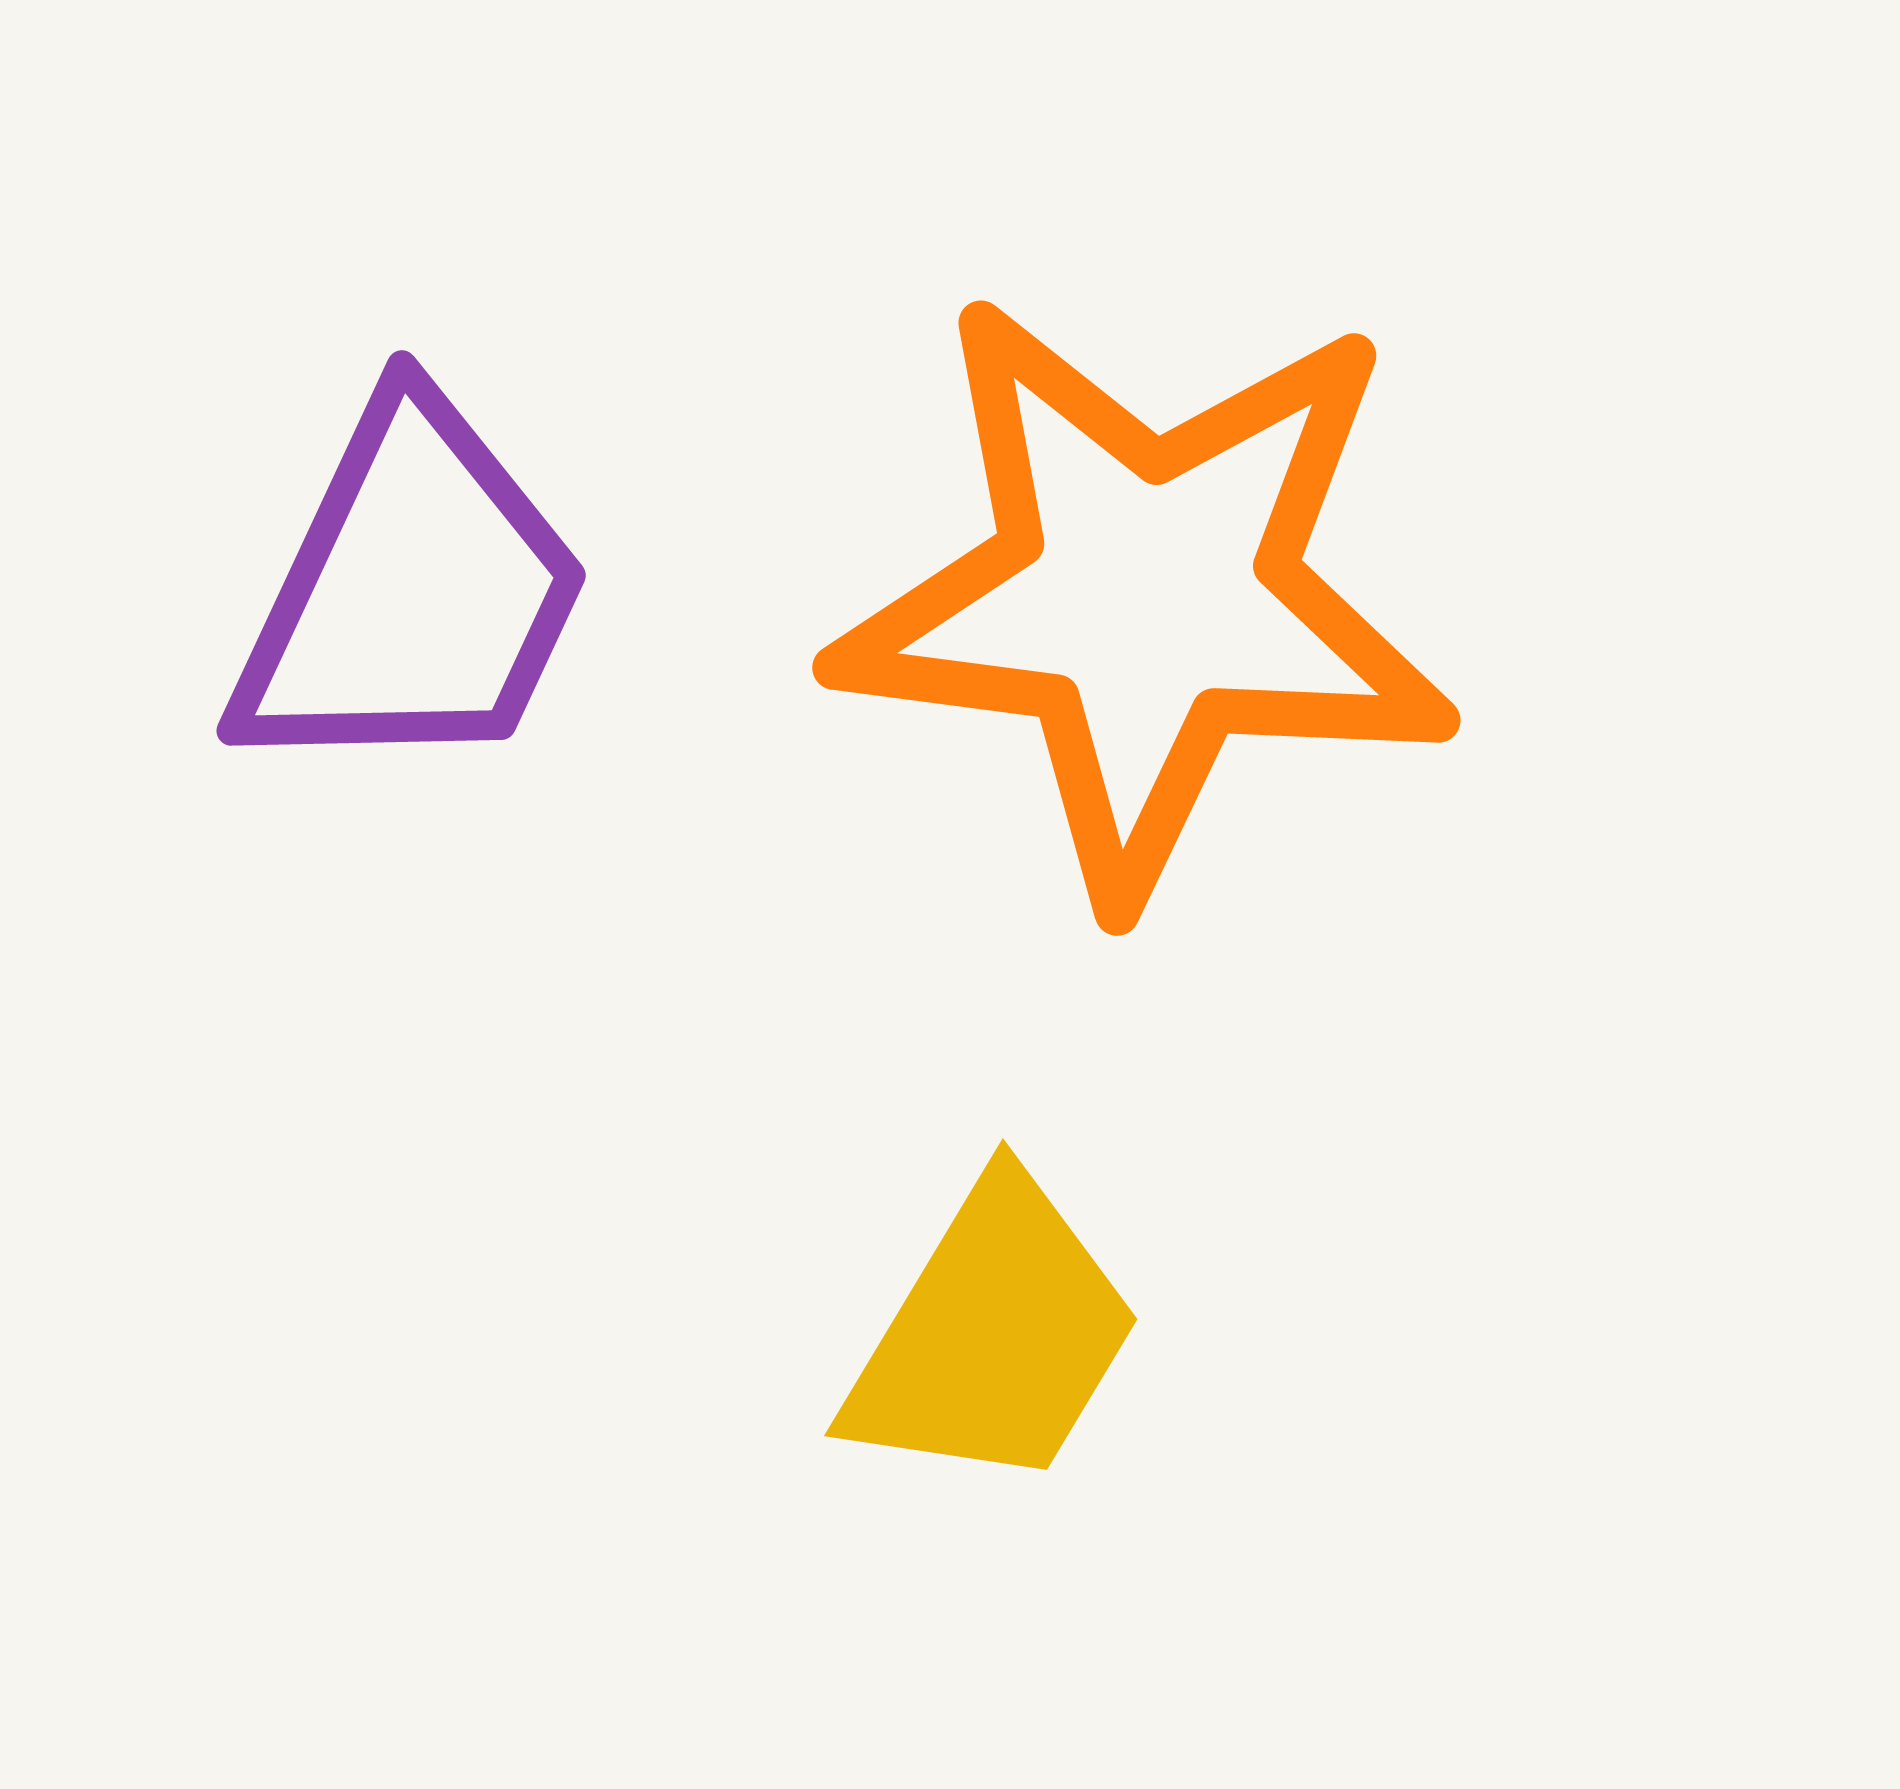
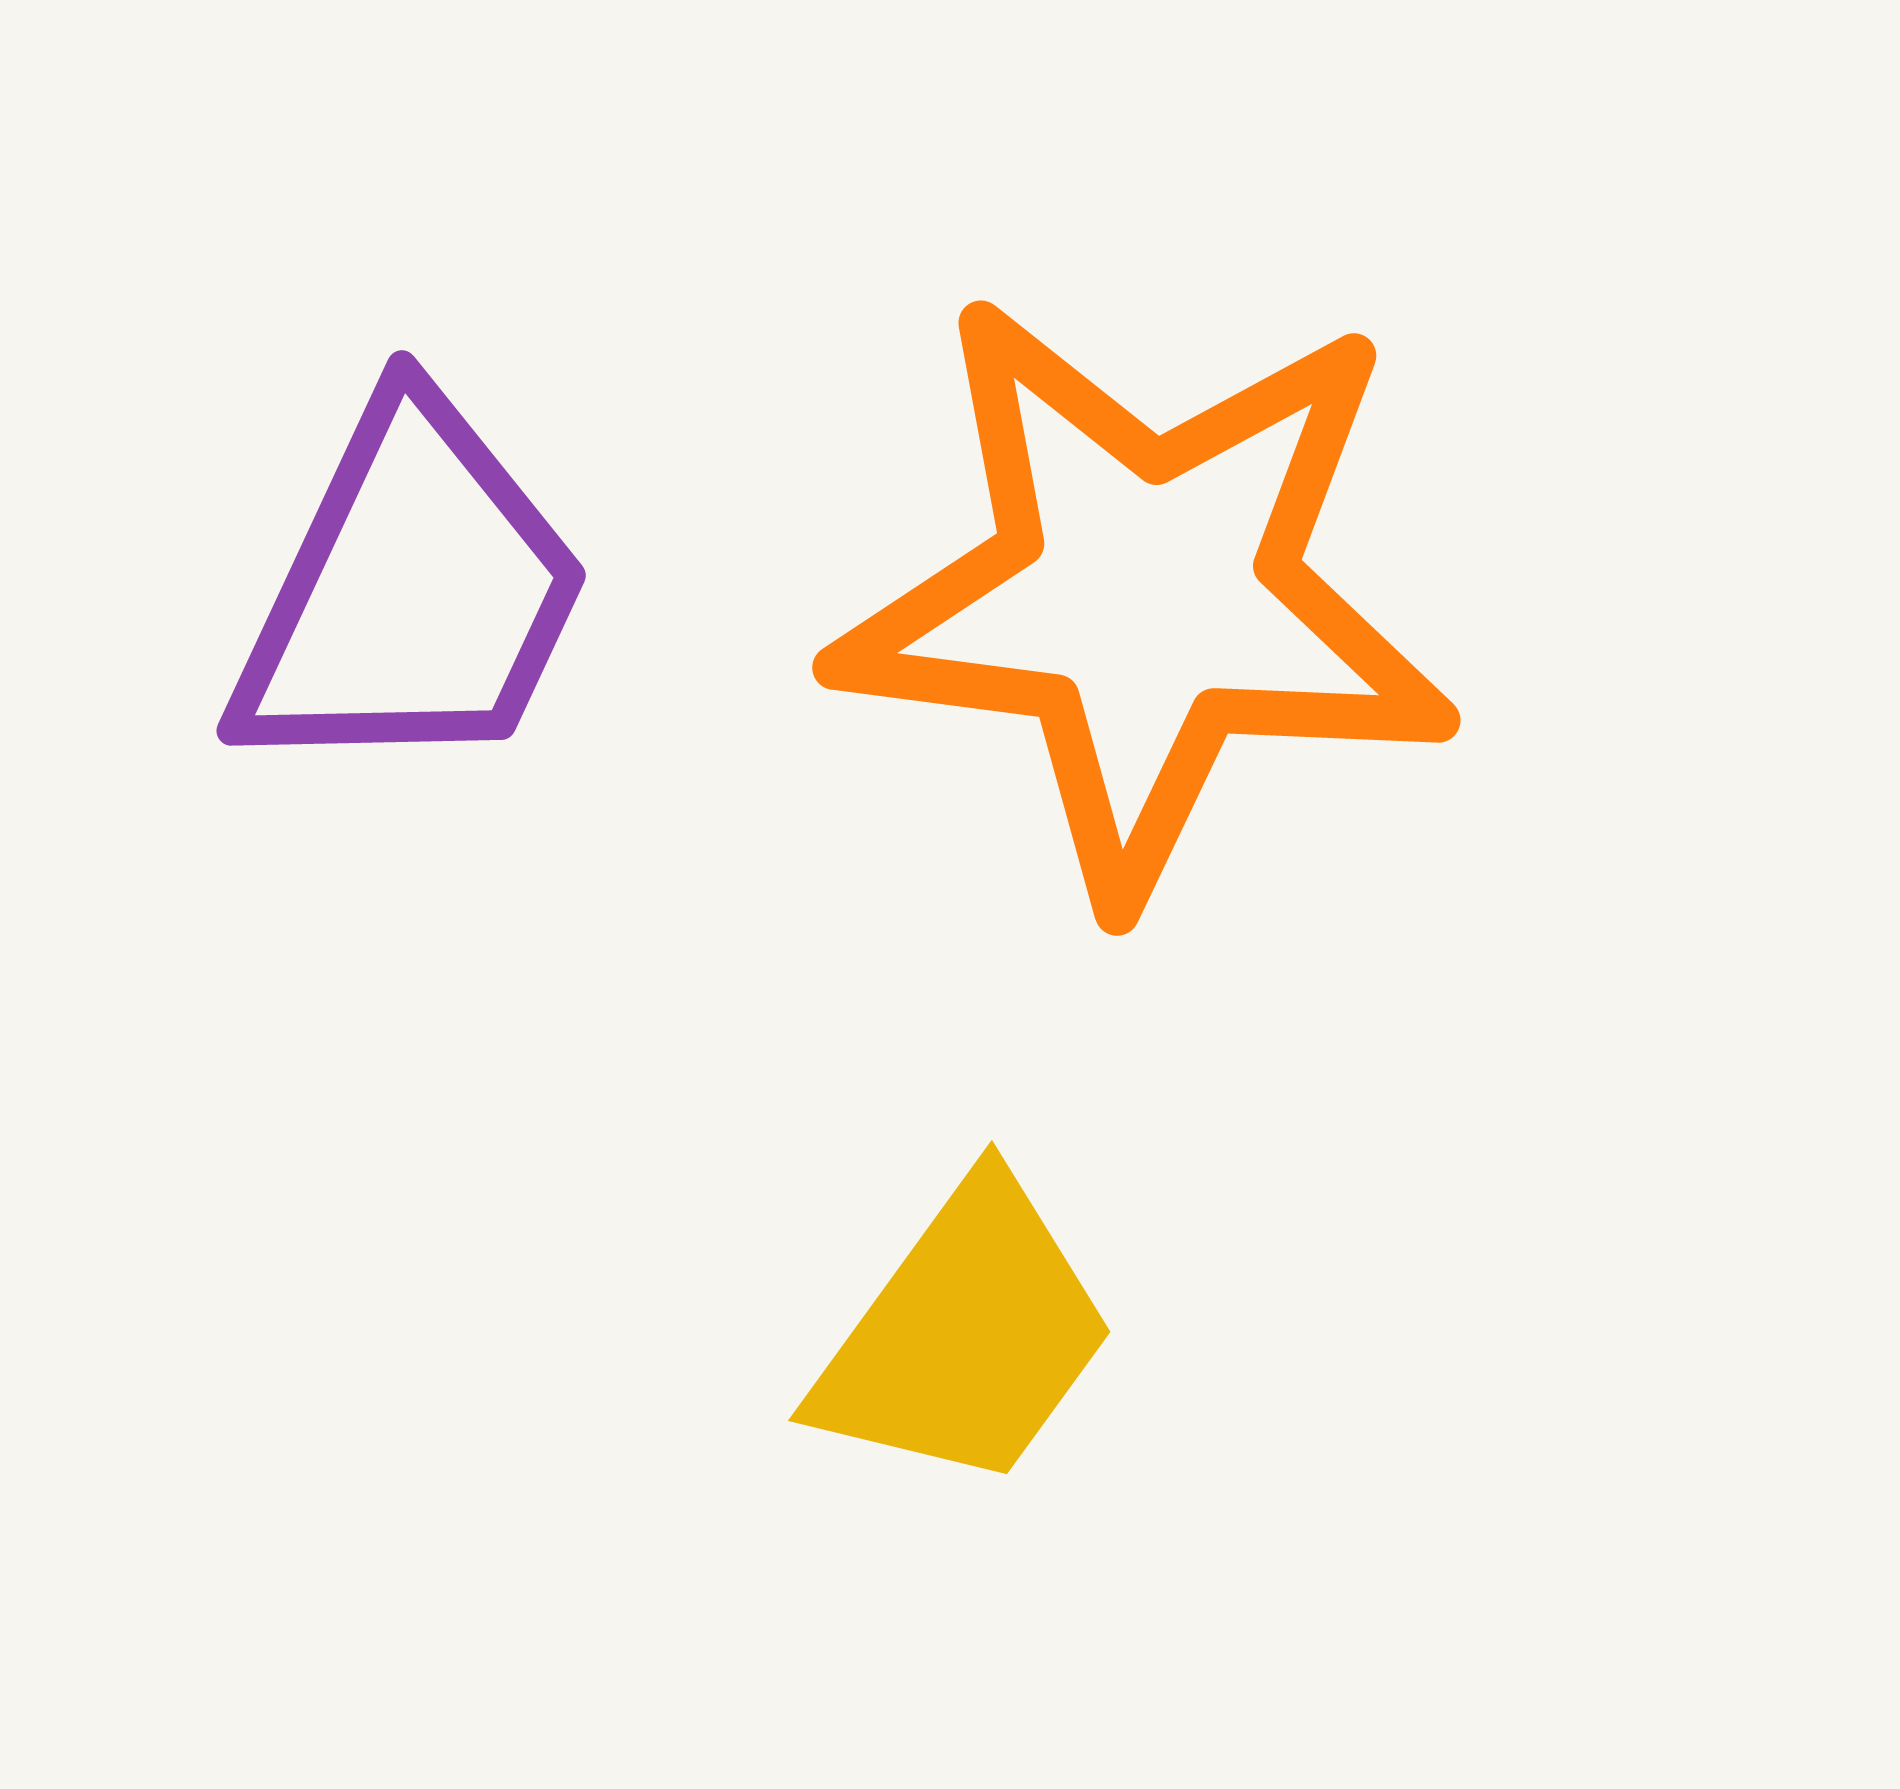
yellow trapezoid: moved 28 px left; rotated 5 degrees clockwise
